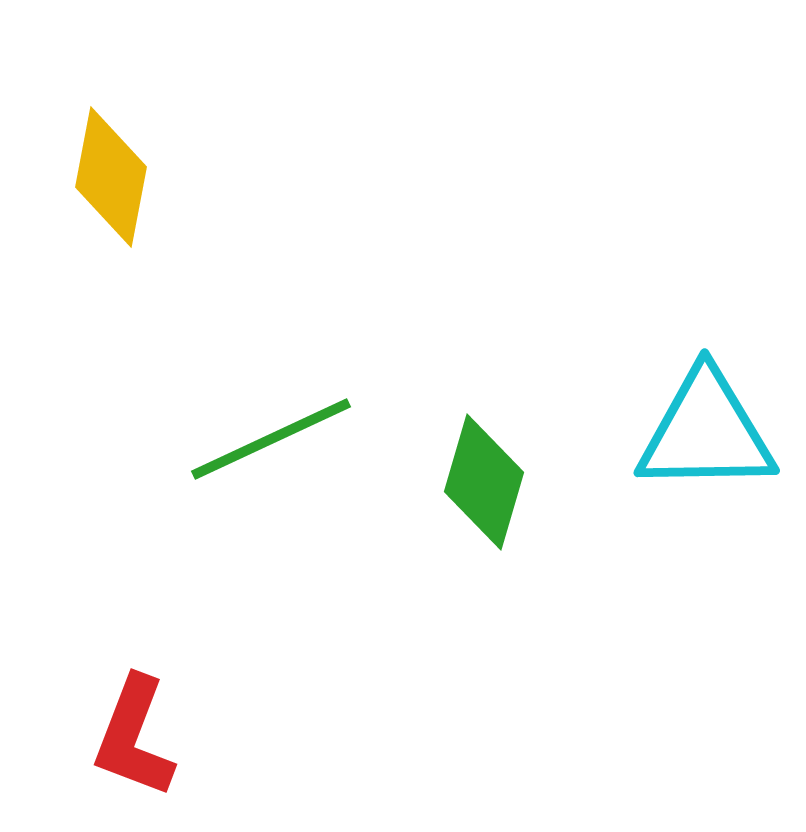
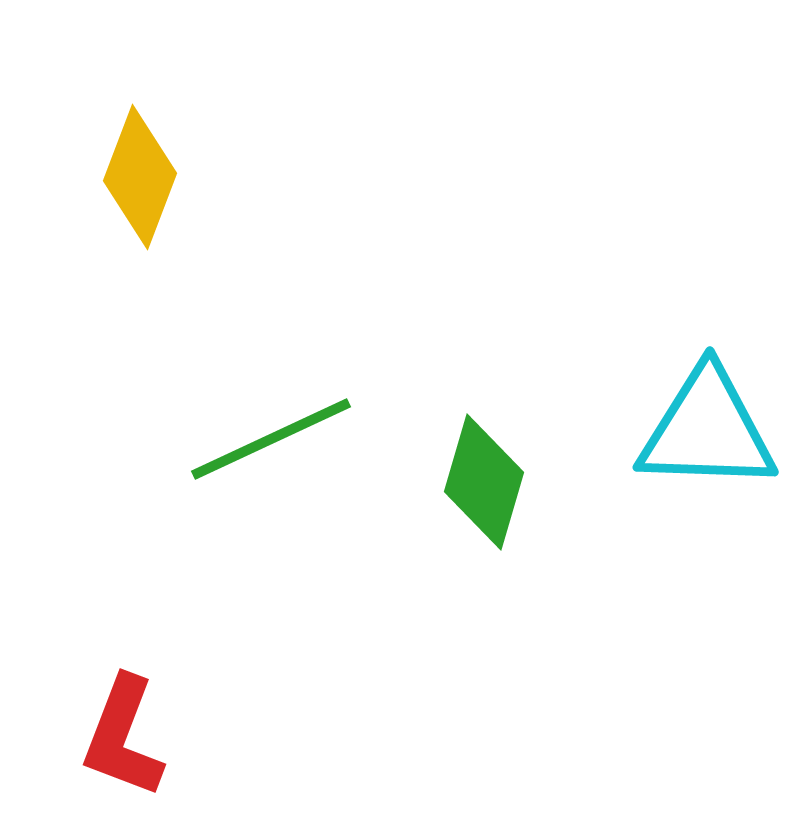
yellow diamond: moved 29 px right; rotated 10 degrees clockwise
cyan triangle: moved 1 px right, 2 px up; rotated 3 degrees clockwise
red L-shape: moved 11 px left
